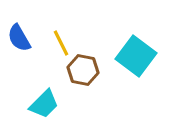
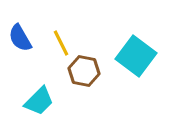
blue semicircle: moved 1 px right
brown hexagon: moved 1 px right, 1 px down
cyan trapezoid: moved 5 px left, 3 px up
